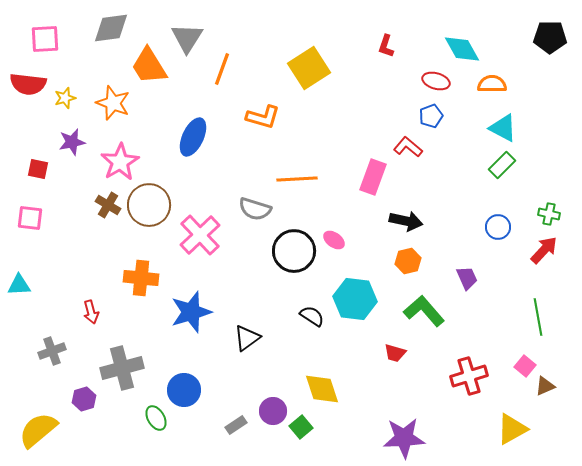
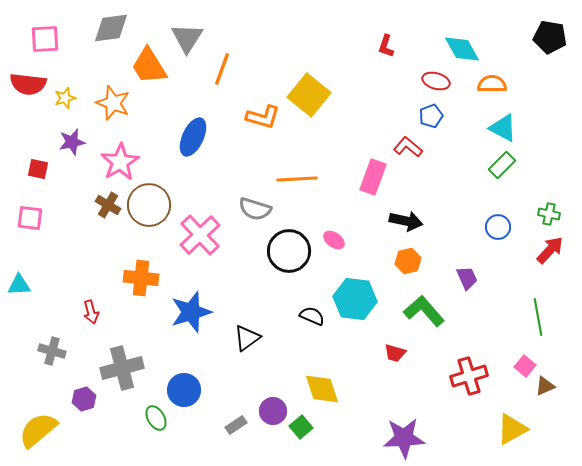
black pentagon at (550, 37): rotated 8 degrees clockwise
yellow square at (309, 68): moved 27 px down; rotated 18 degrees counterclockwise
red arrow at (544, 250): moved 6 px right
black circle at (294, 251): moved 5 px left
black semicircle at (312, 316): rotated 10 degrees counterclockwise
gray cross at (52, 351): rotated 36 degrees clockwise
